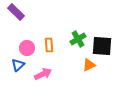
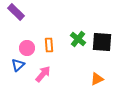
green cross: rotated 21 degrees counterclockwise
black square: moved 4 px up
orange triangle: moved 8 px right, 14 px down
pink arrow: rotated 24 degrees counterclockwise
